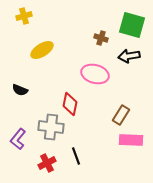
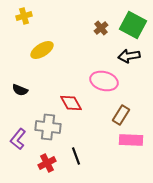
green square: moved 1 px right; rotated 12 degrees clockwise
brown cross: moved 10 px up; rotated 32 degrees clockwise
pink ellipse: moved 9 px right, 7 px down
red diamond: moved 1 px right, 1 px up; rotated 40 degrees counterclockwise
gray cross: moved 3 px left
